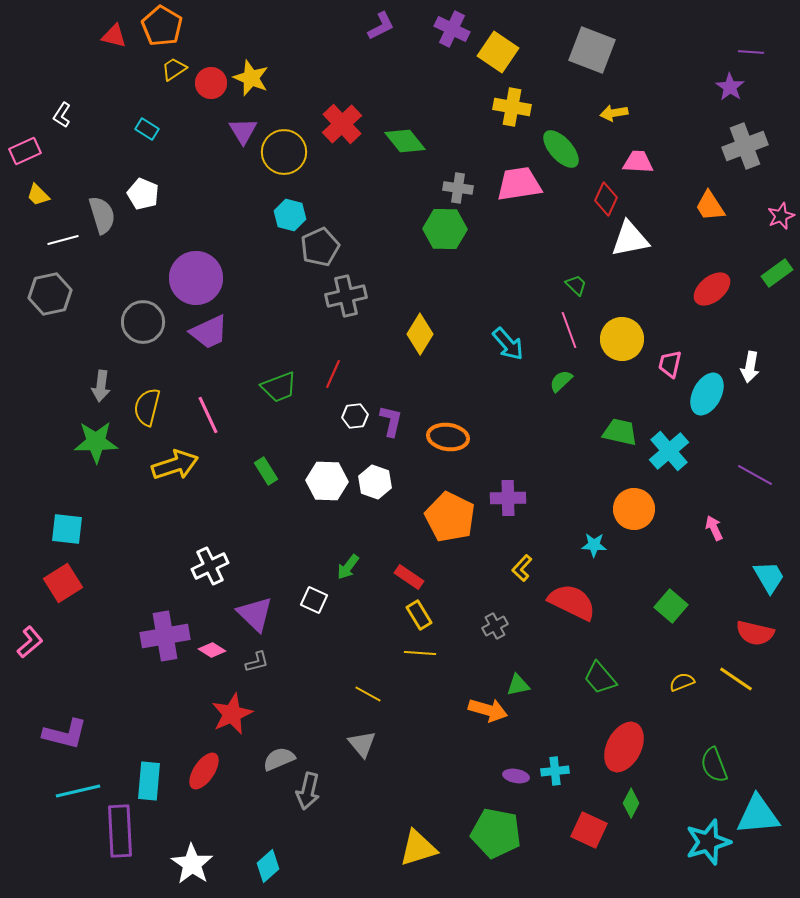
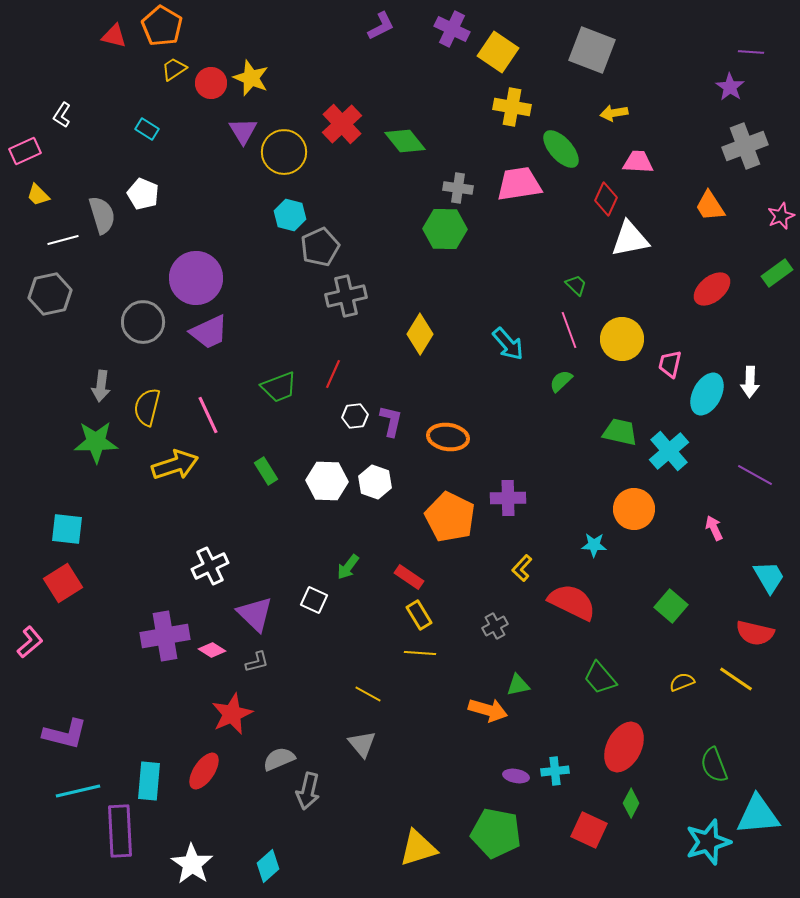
white arrow at (750, 367): moved 15 px down; rotated 8 degrees counterclockwise
